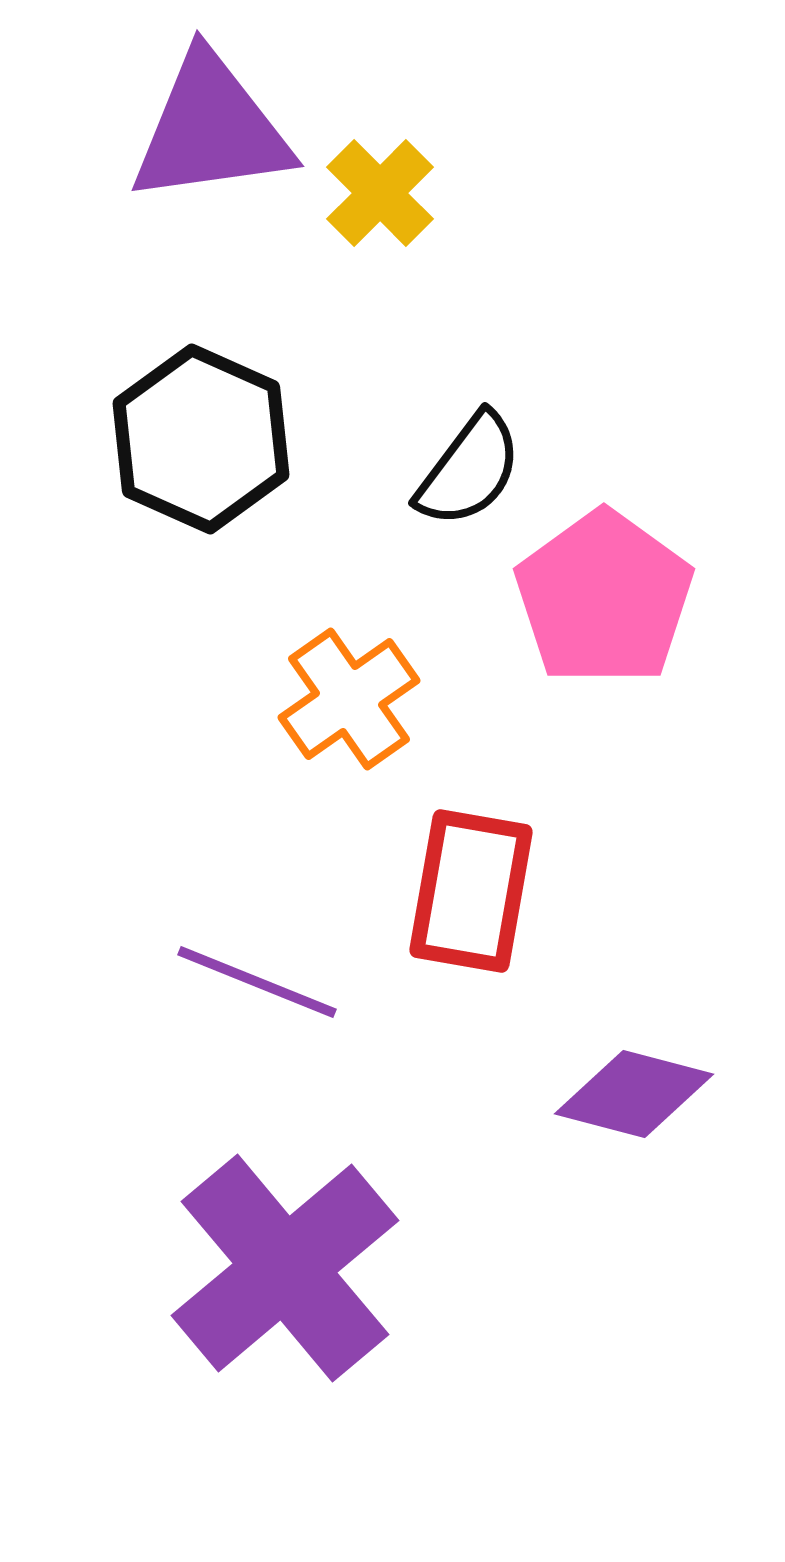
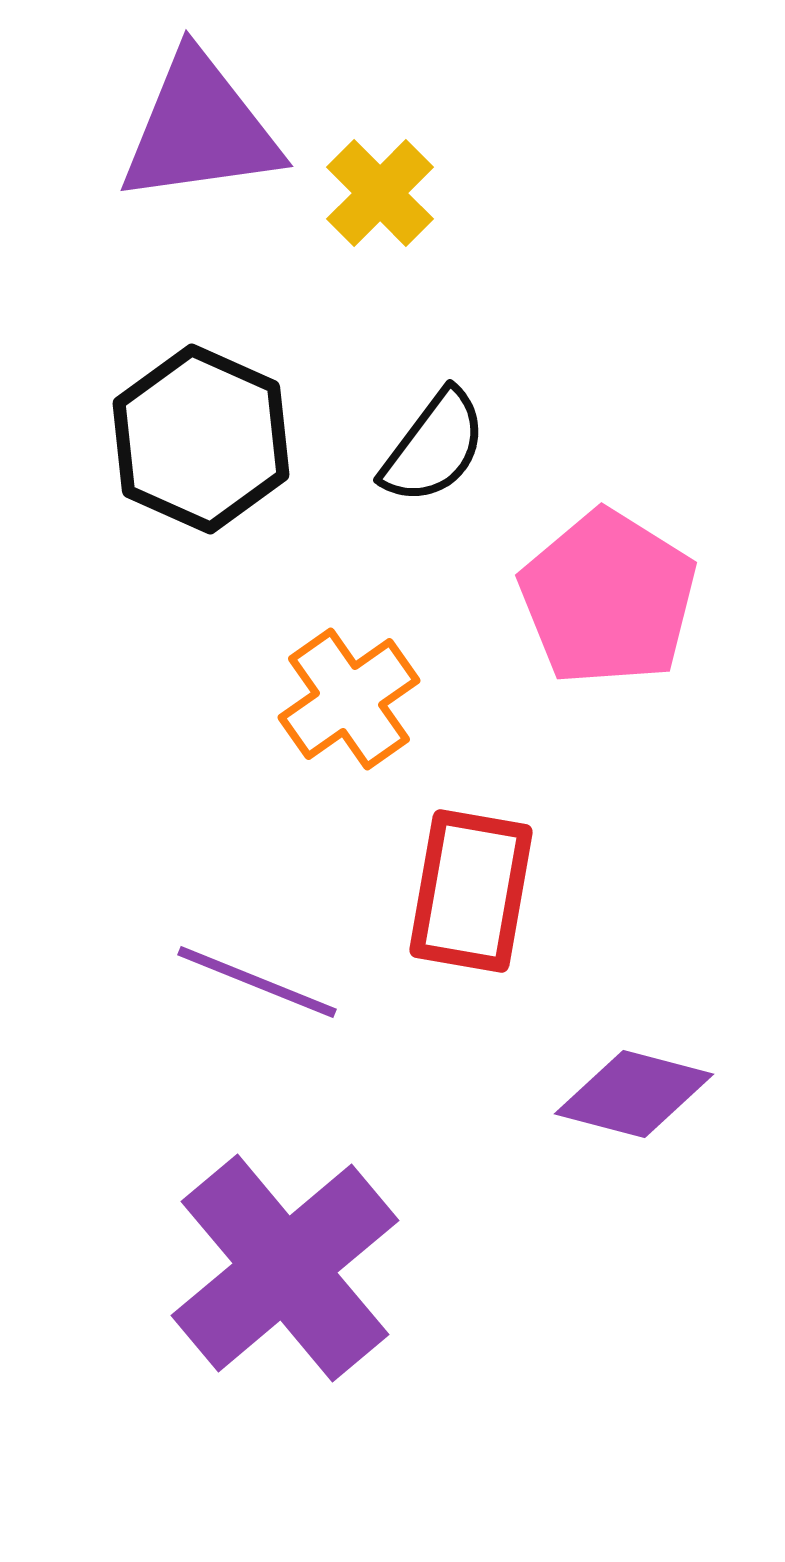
purple triangle: moved 11 px left
black semicircle: moved 35 px left, 23 px up
pink pentagon: moved 4 px right; rotated 4 degrees counterclockwise
